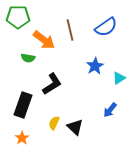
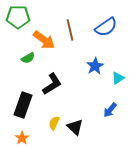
green semicircle: rotated 40 degrees counterclockwise
cyan triangle: moved 1 px left
